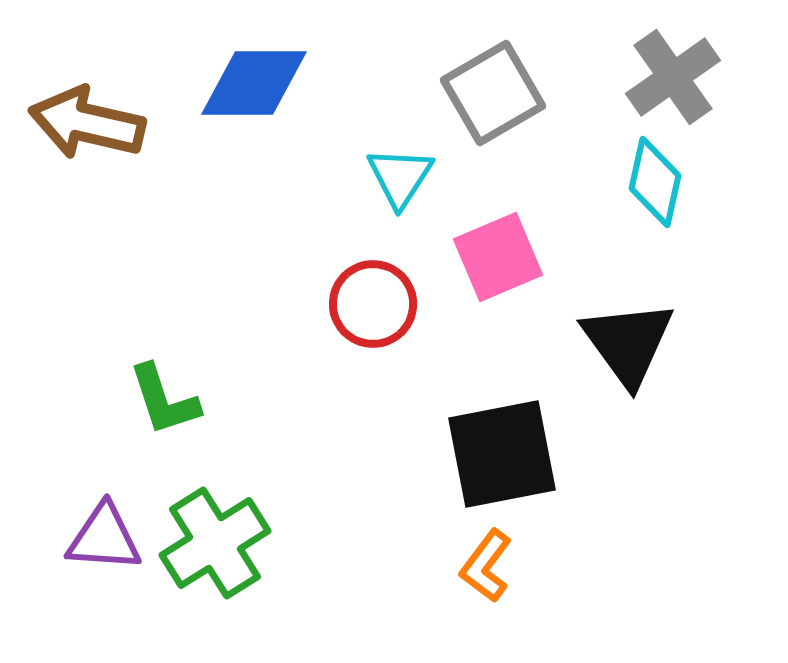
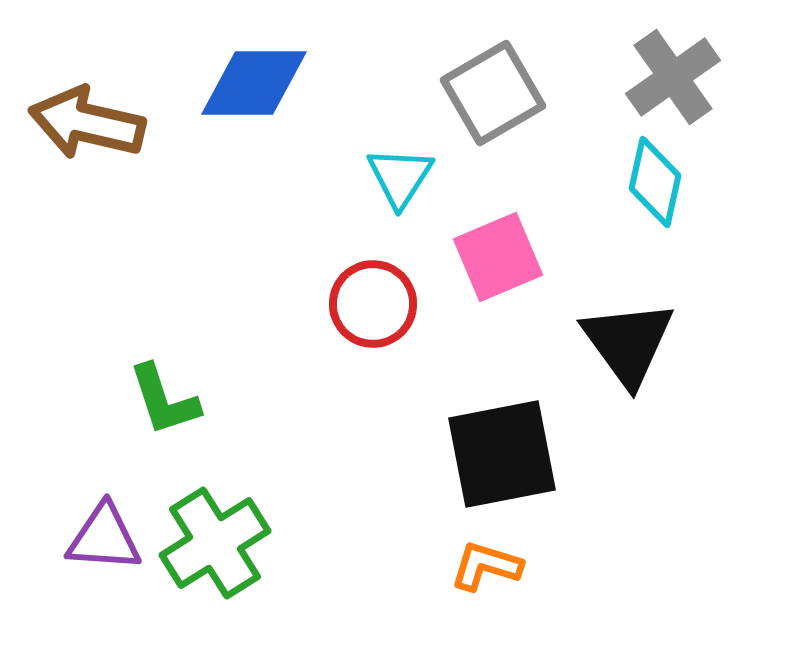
orange L-shape: rotated 70 degrees clockwise
